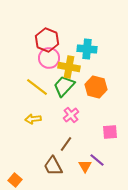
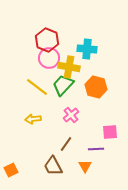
green trapezoid: moved 1 px left, 1 px up
purple line: moved 1 px left, 11 px up; rotated 42 degrees counterclockwise
orange square: moved 4 px left, 10 px up; rotated 24 degrees clockwise
